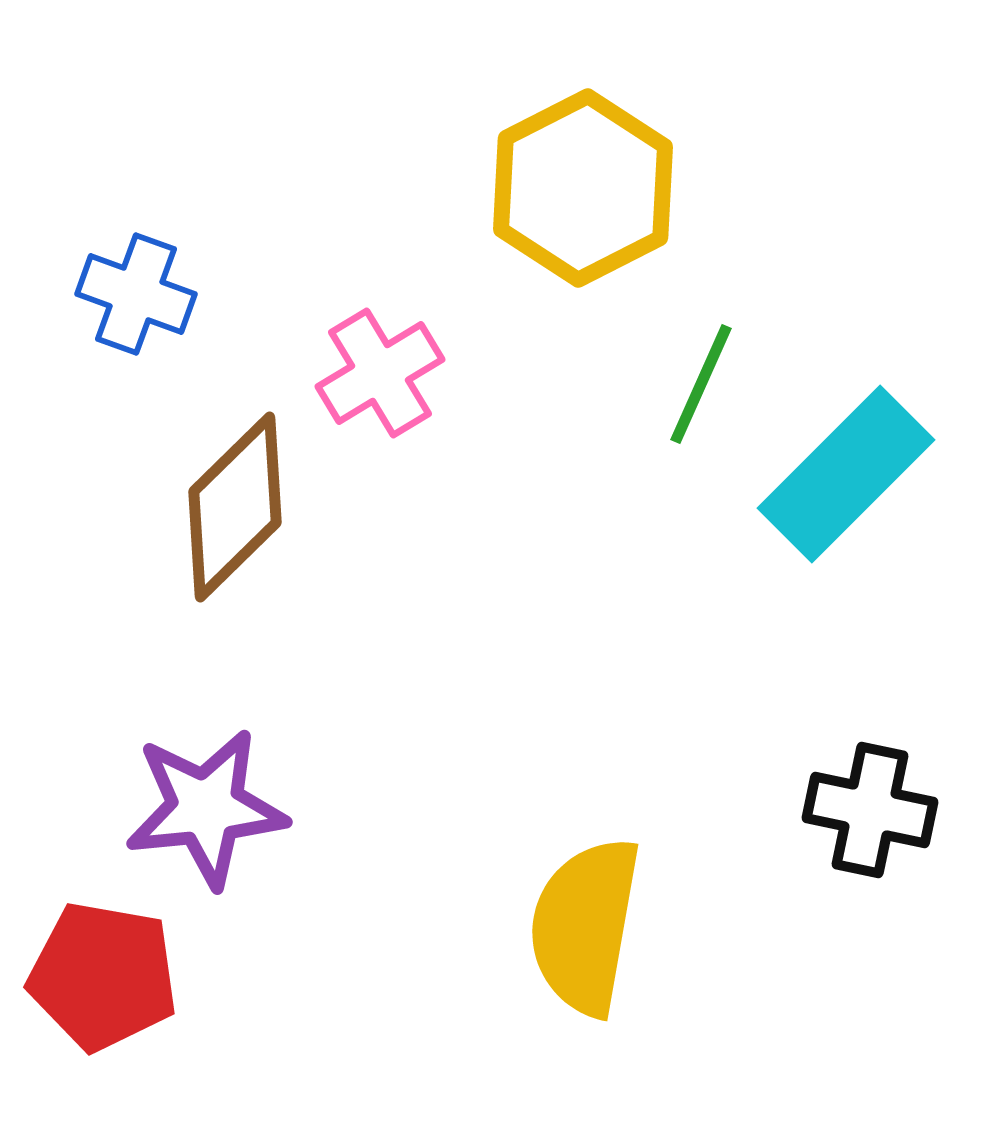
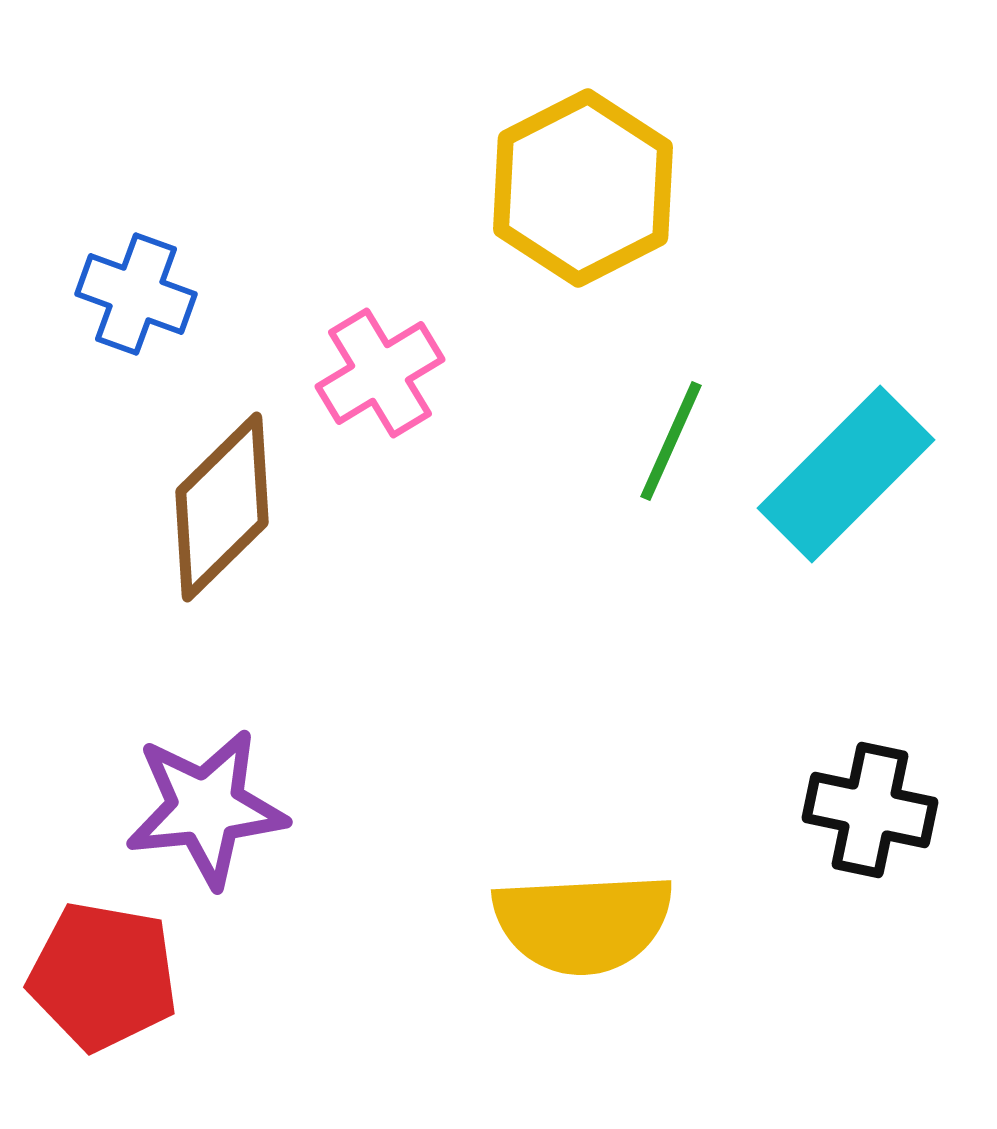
green line: moved 30 px left, 57 px down
brown diamond: moved 13 px left
yellow semicircle: moved 2 px left, 3 px up; rotated 103 degrees counterclockwise
